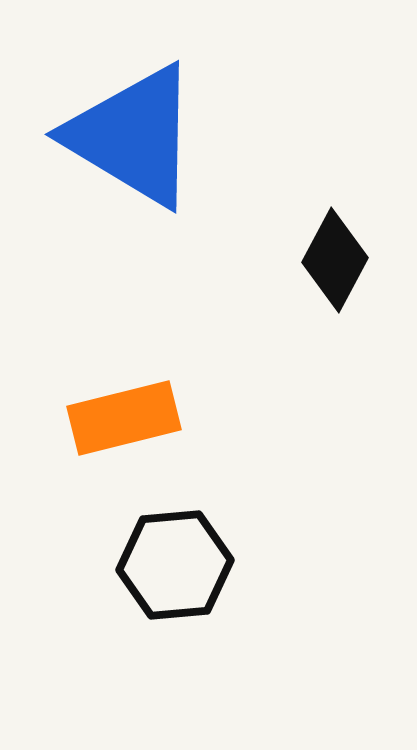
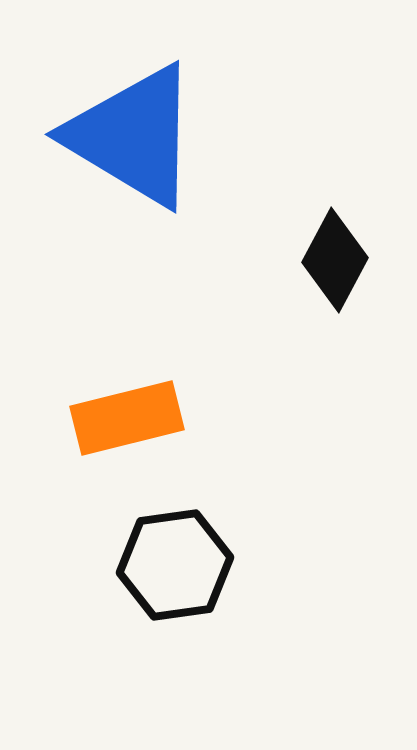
orange rectangle: moved 3 px right
black hexagon: rotated 3 degrees counterclockwise
